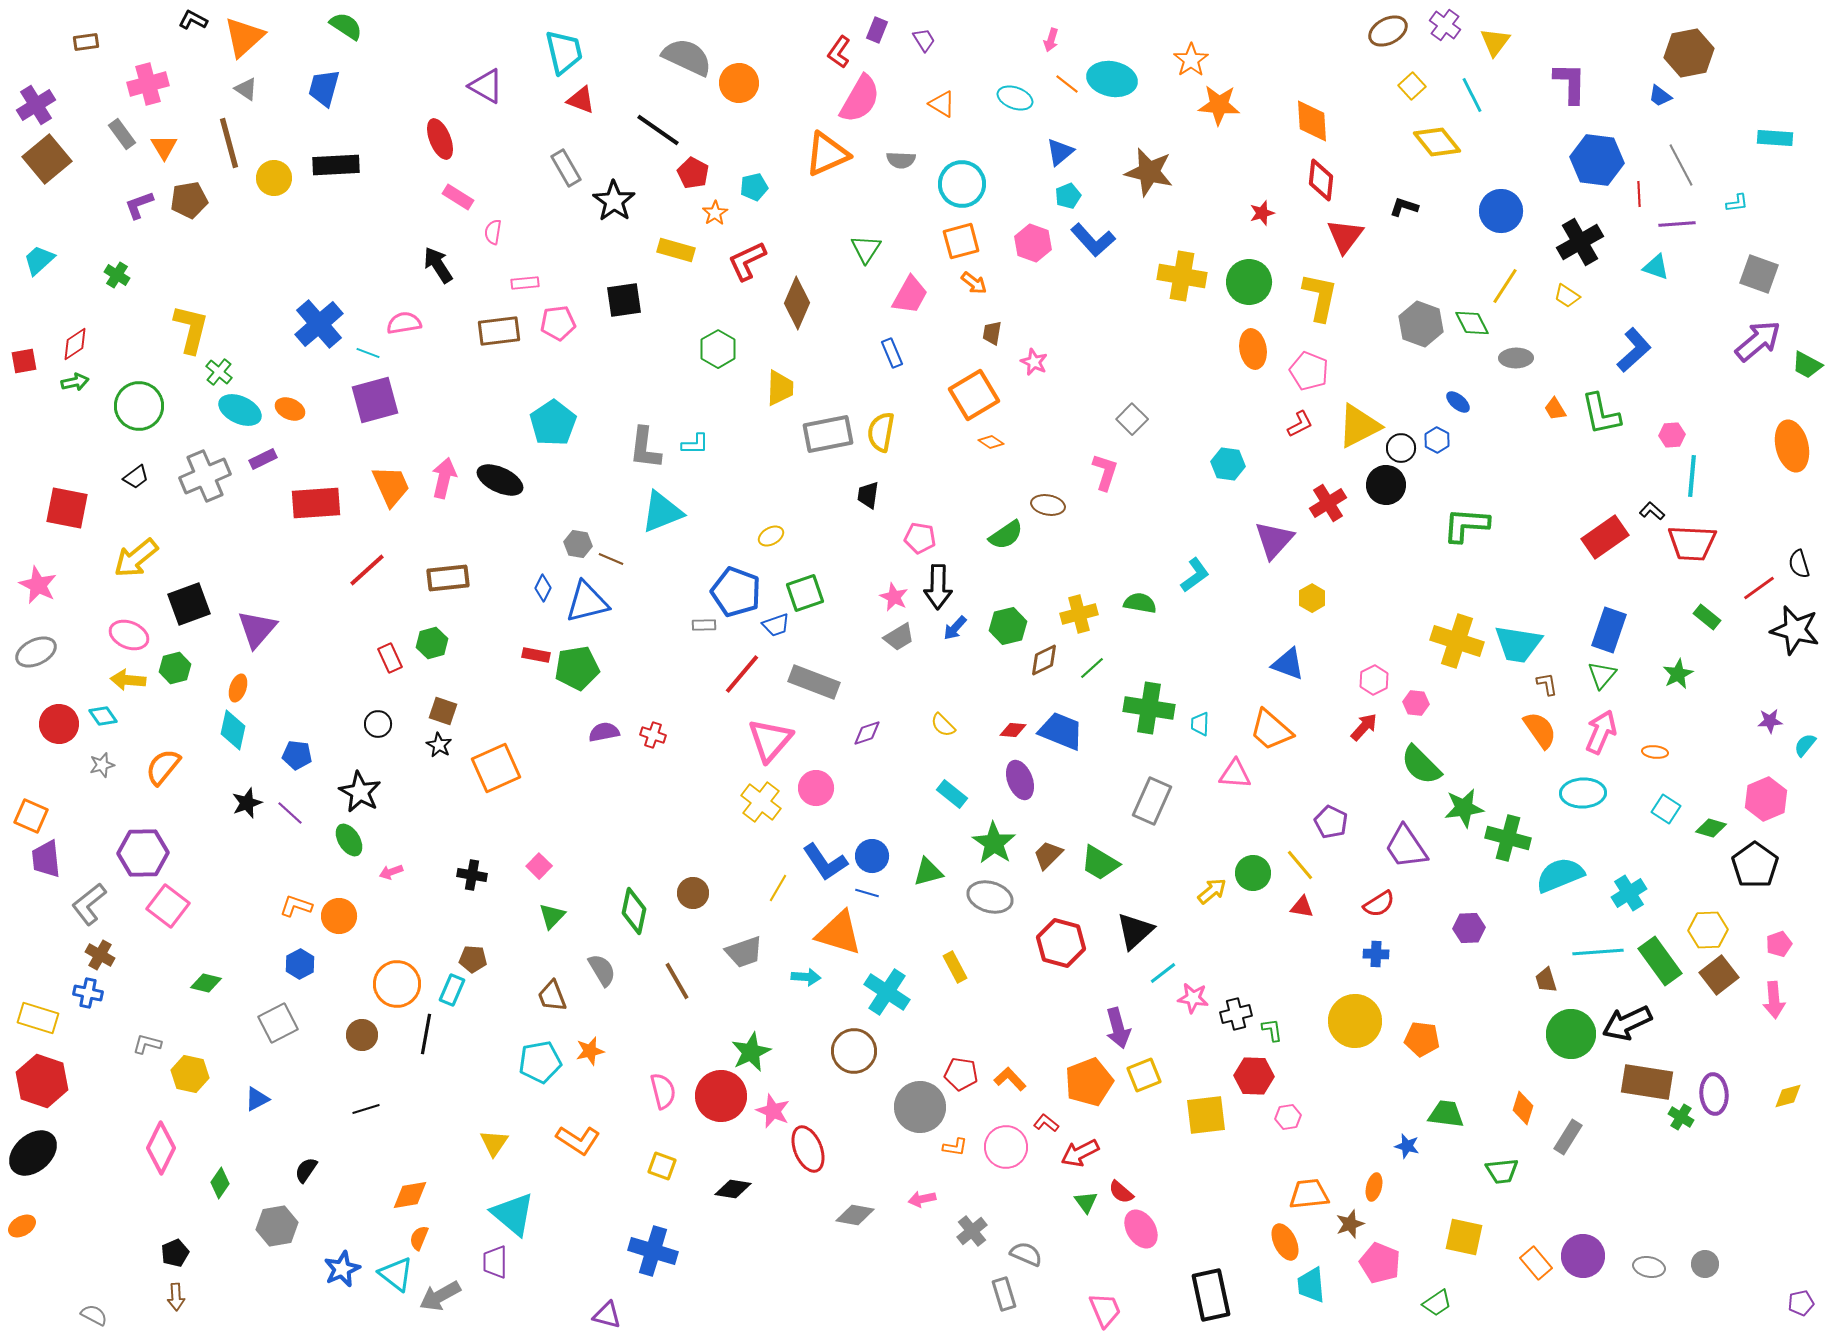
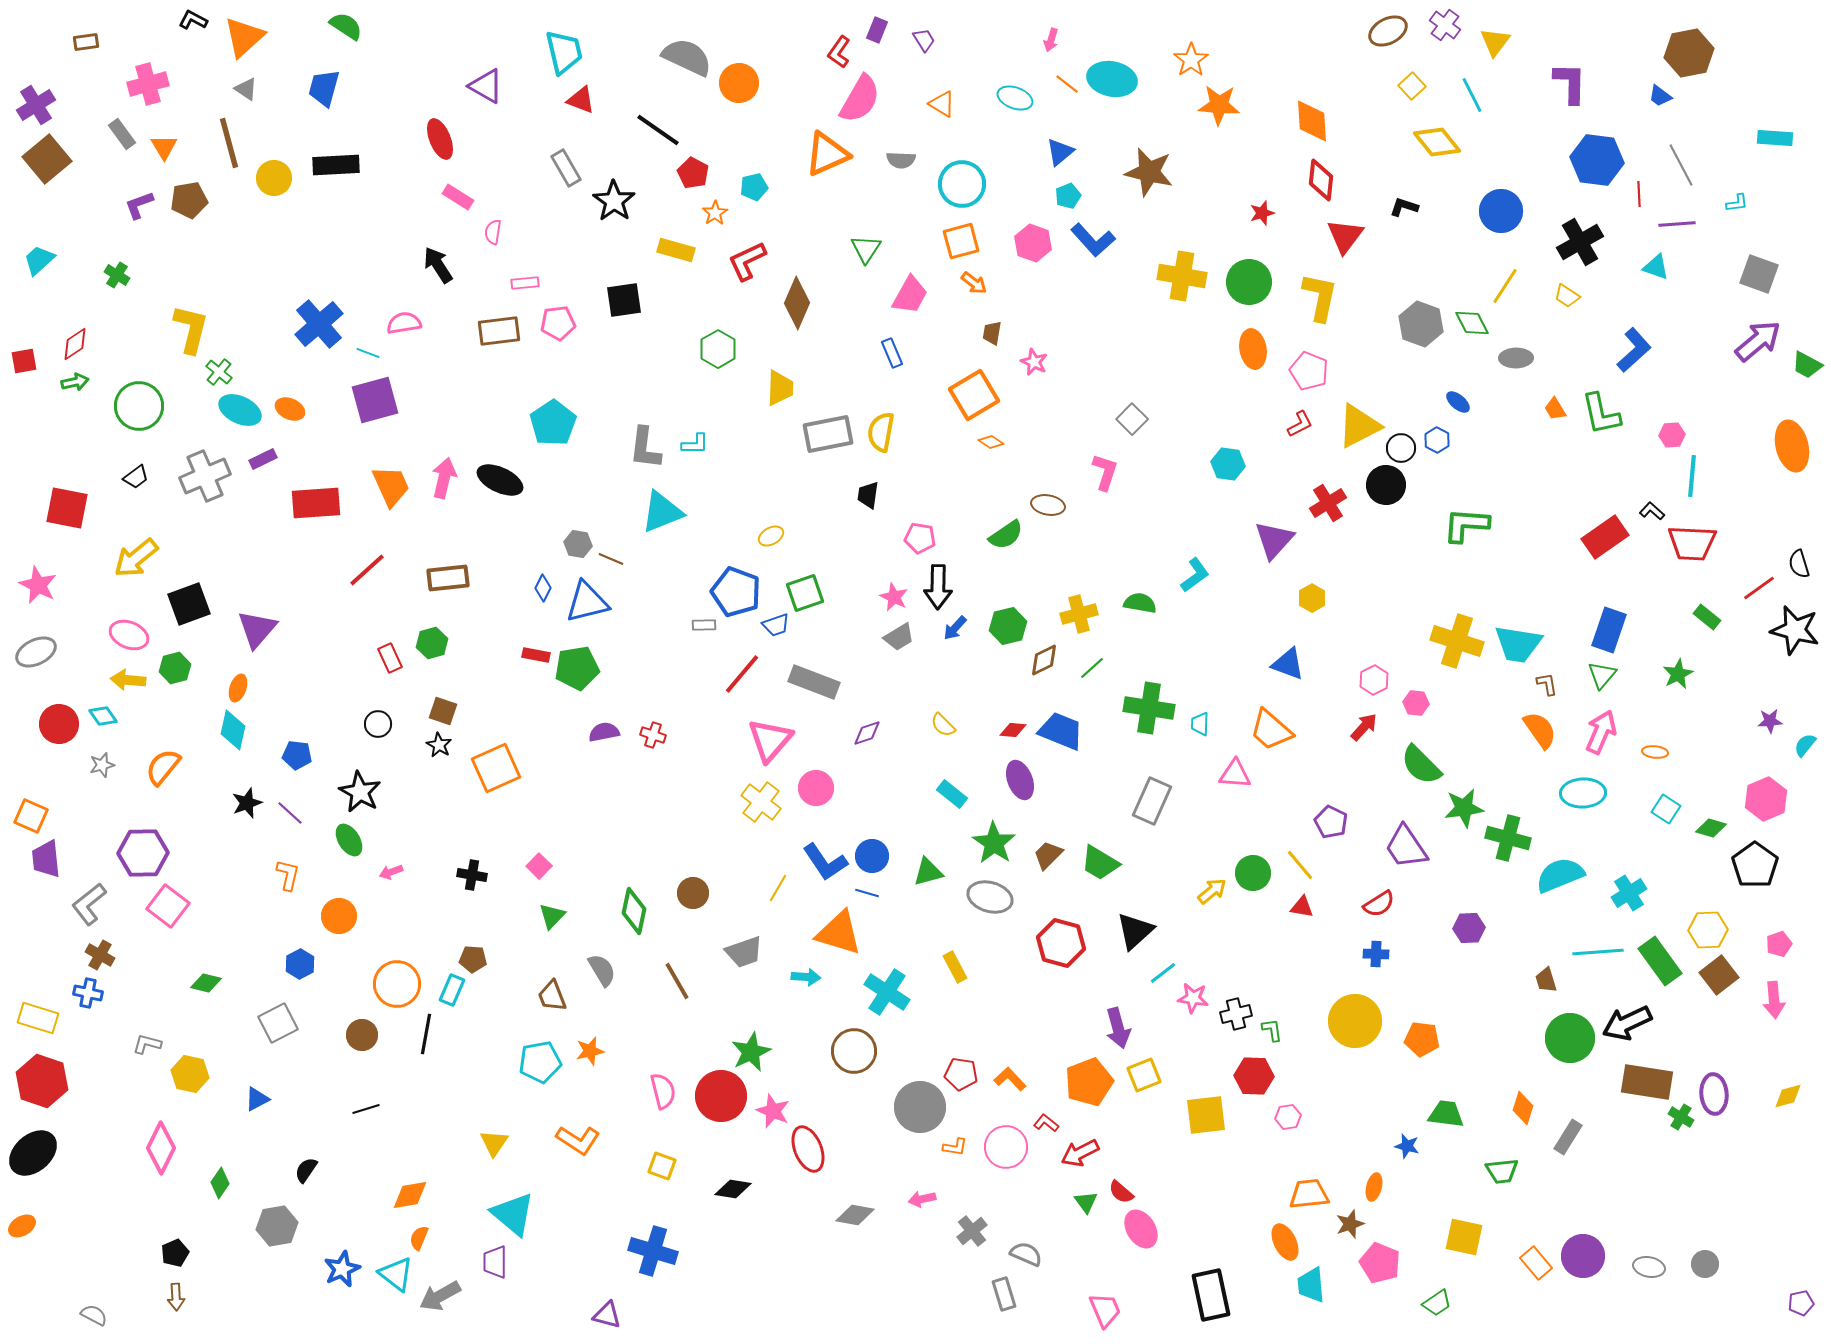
orange L-shape at (296, 906): moved 8 px left, 31 px up; rotated 84 degrees clockwise
green circle at (1571, 1034): moved 1 px left, 4 px down
